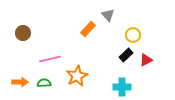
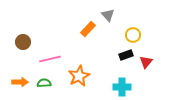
brown circle: moved 9 px down
black rectangle: rotated 24 degrees clockwise
red triangle: moved 2 px down; rotated 24 degrees counterclockwise
orange star: moved 2 px right
